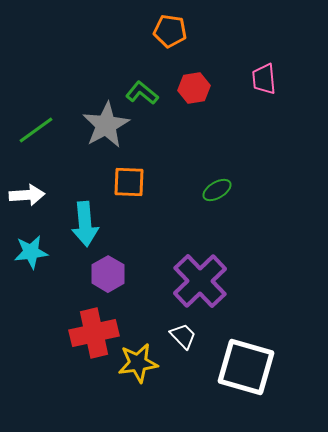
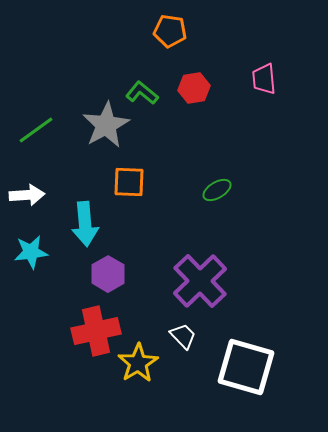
red cross: moved 2 px right, 2 px up
yellow star: rotated 24 degrees counterclockwise
